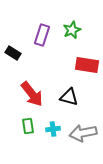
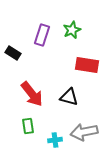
cyan cross: moved 2 px right, 11 px down
gray arrow: moved 1 px right, 1 px up
